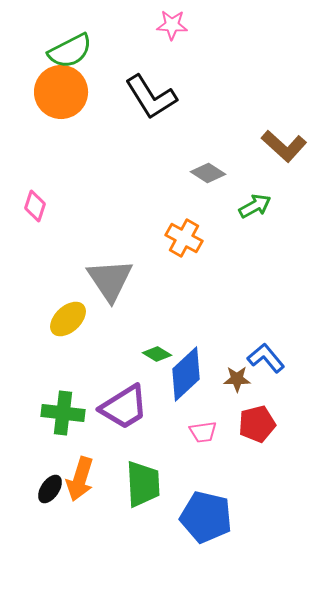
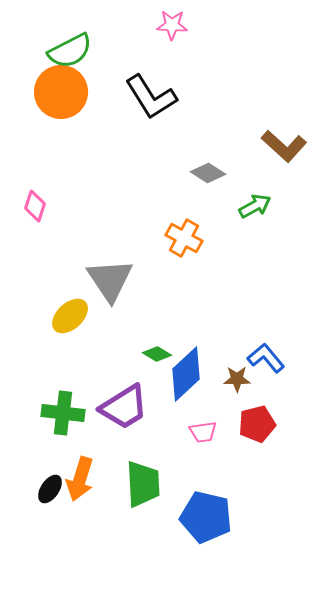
yellow ellipse: moved 2 px right, 3 px up
